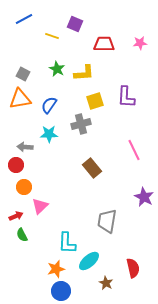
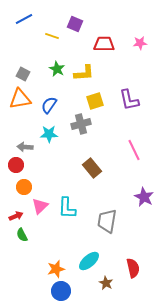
purple L-shape: moved 3 px right, 3 px down; rotated 15 degrees counterclockwise
cyan L-shape: moved 35 px up
